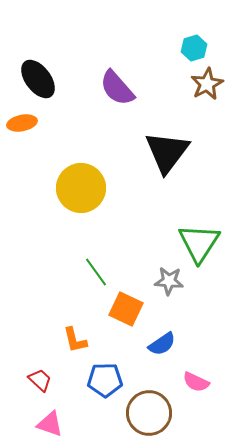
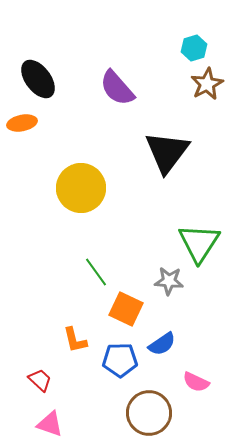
blue pentagon: moved 15 px right, 20 px up
